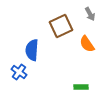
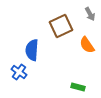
orange semicircle: moved 1 px down
green rectangle: moved 3 px left; rotated 16 degrees clockwise
